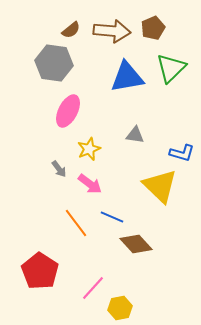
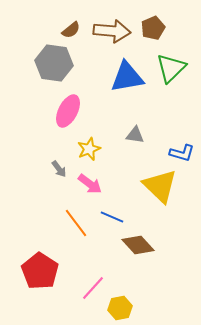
brown diamond: moved 2 px right, 1 px down
